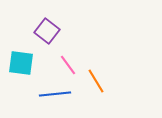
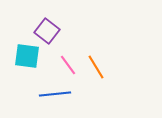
cyan square: moved 6 px right, 7 px up
orange line: moved 14 px up
